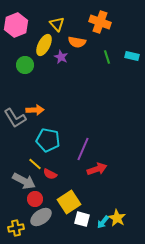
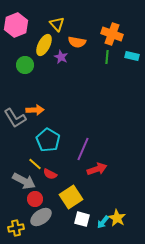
orange cross: moved 12 px right, 12 px down
green line: rotated 24 degrees clockwise
cyan pentagon: rotated 20 degrees clockwise
yellow square: moved 2 px right, 5 px up
